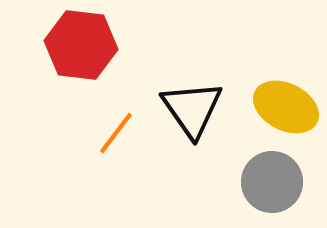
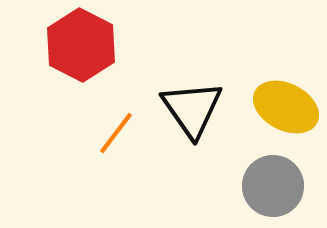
red hexagon: rotated 20 degrees clockwise
gray circle: moved 1 px right, 4 px down
